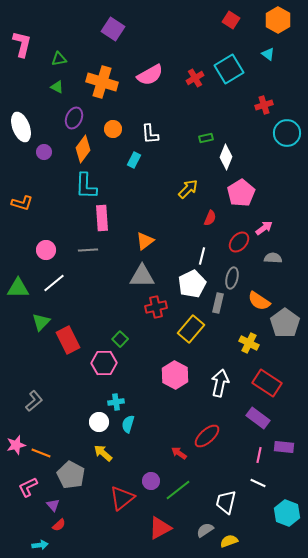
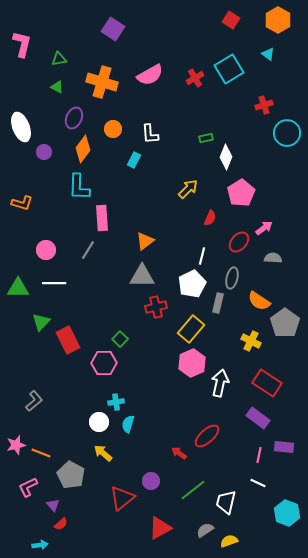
cyan L-shape at (86, 186): moved 7 px left, 1 px down
gray line at (88, 250): rotated 54 degrees counterclockwise
white line at (54, 283): rotated 40 degrees clockwise
yellow cross at (249, 343): moved 2 px right, 2 px up
pink hexagon at (175, 375): moved 17 px right, 12 px up; rotated 8 degrees clockwise
green line at (178, 490): moved 15 px right
red semicircle at (59, 525): moved 2 px right, 1 px up
